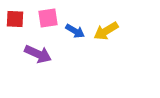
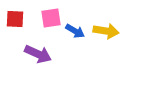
pink square: moved 3 px right
yellow arrow: rotated 140 degrees counterclockwise
